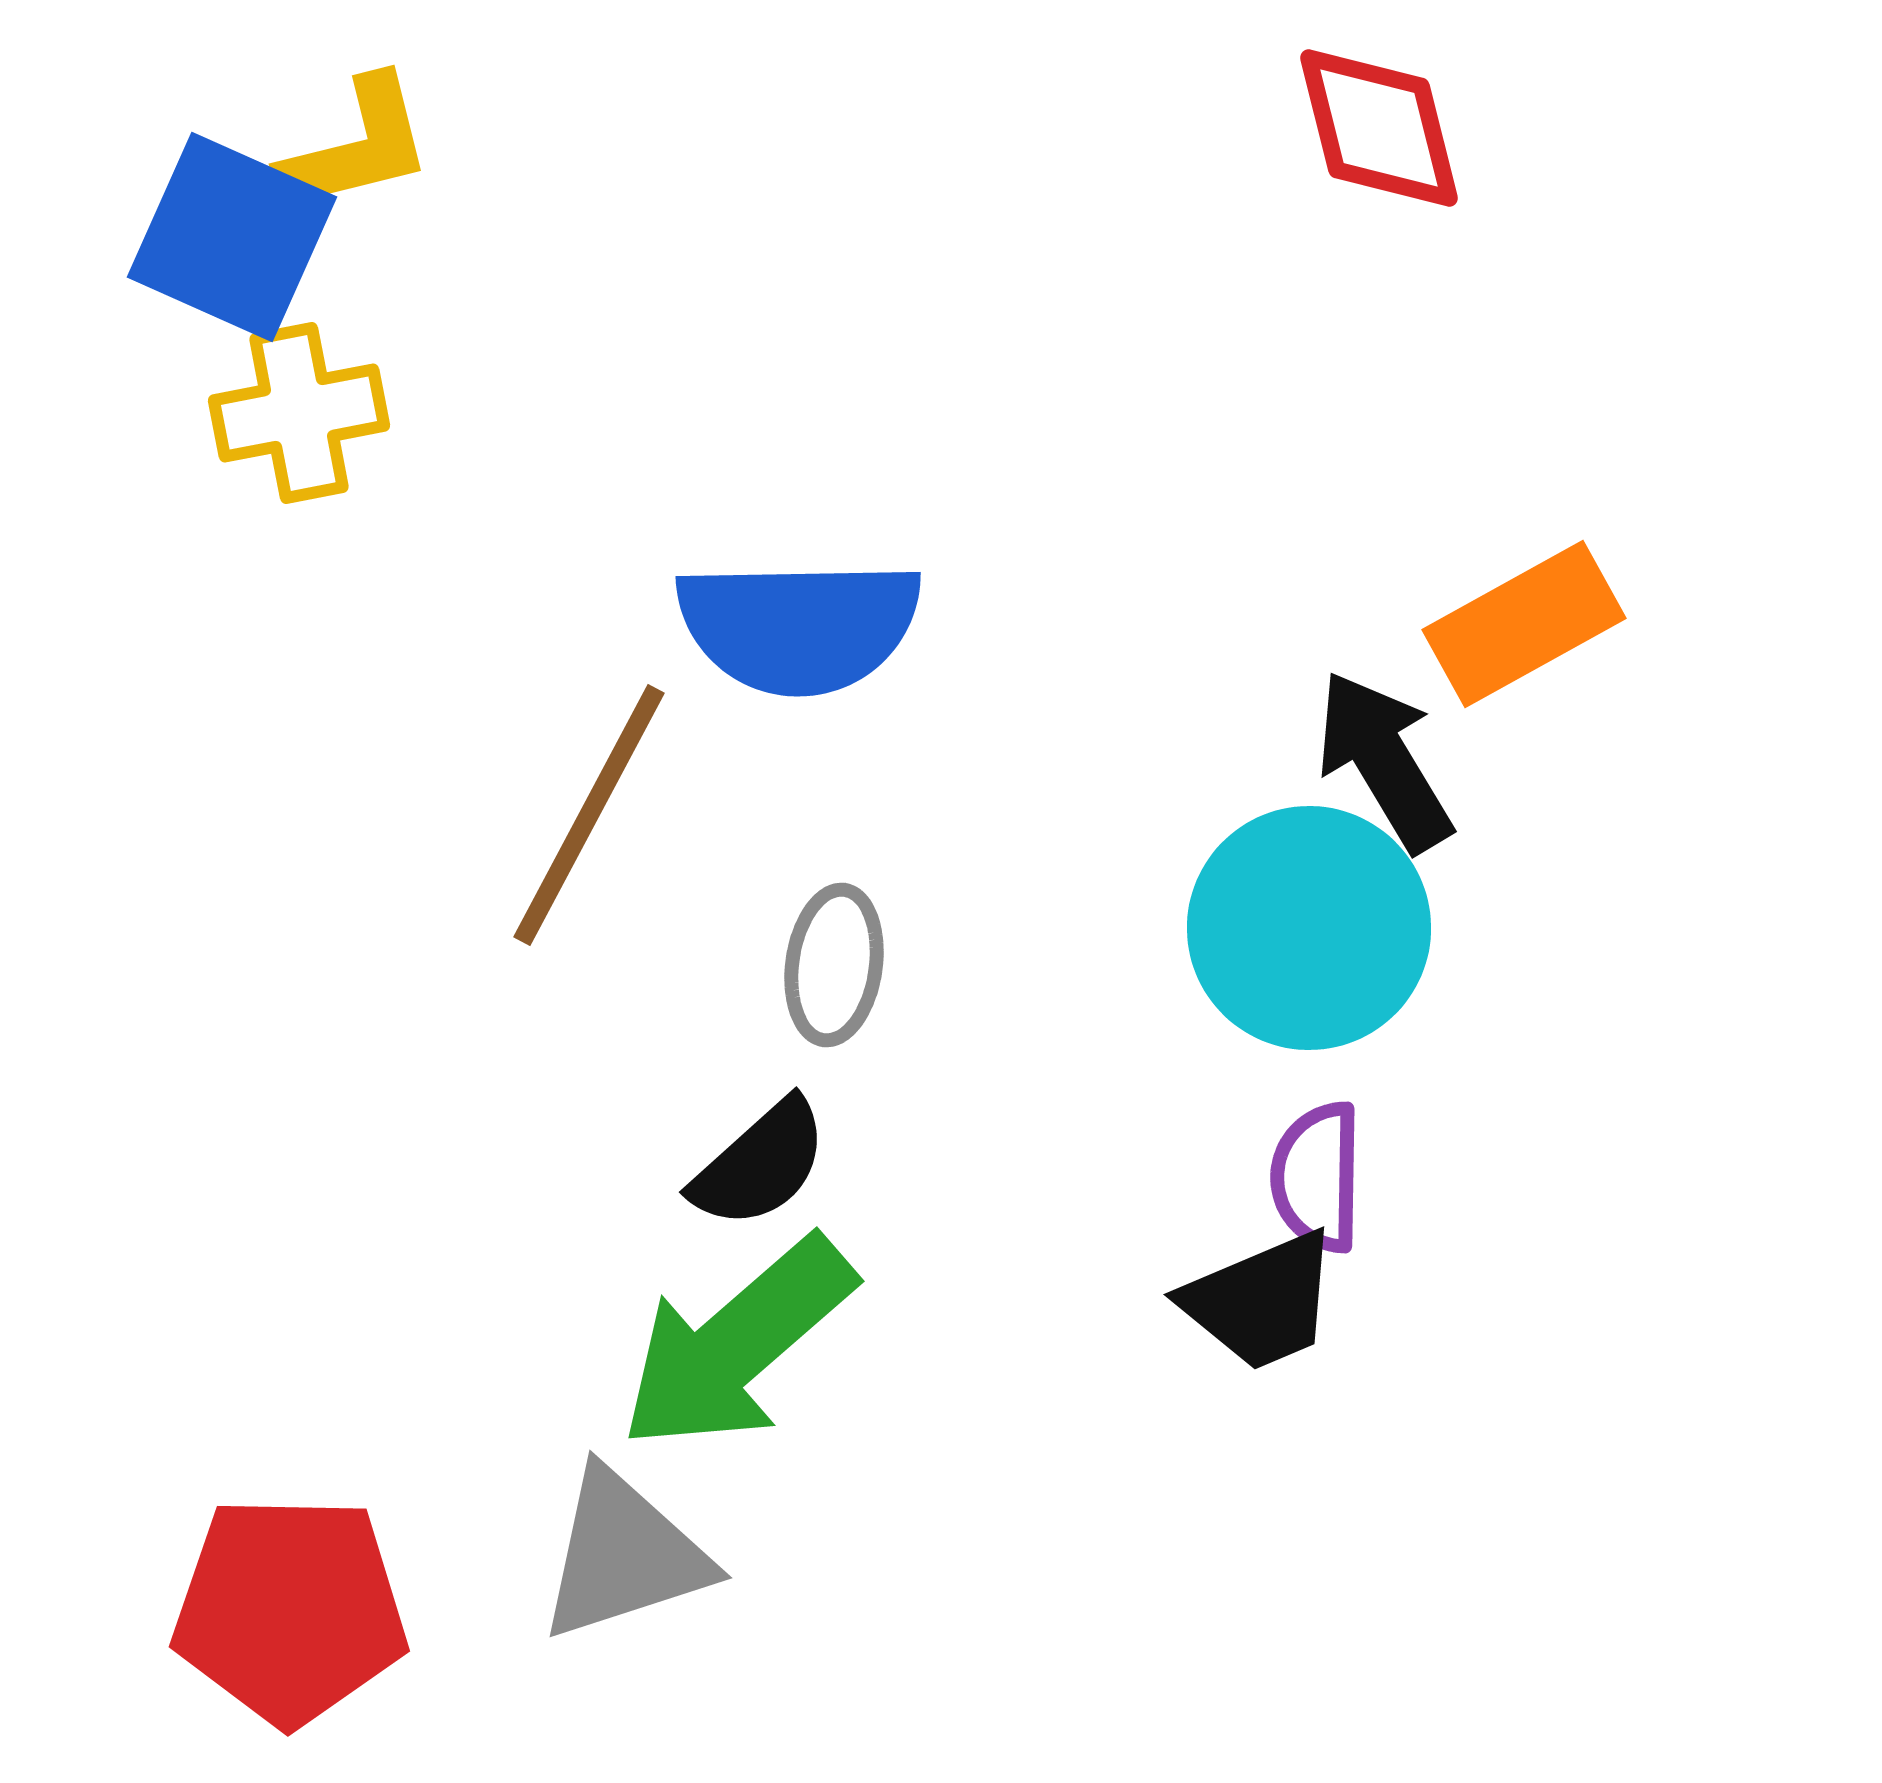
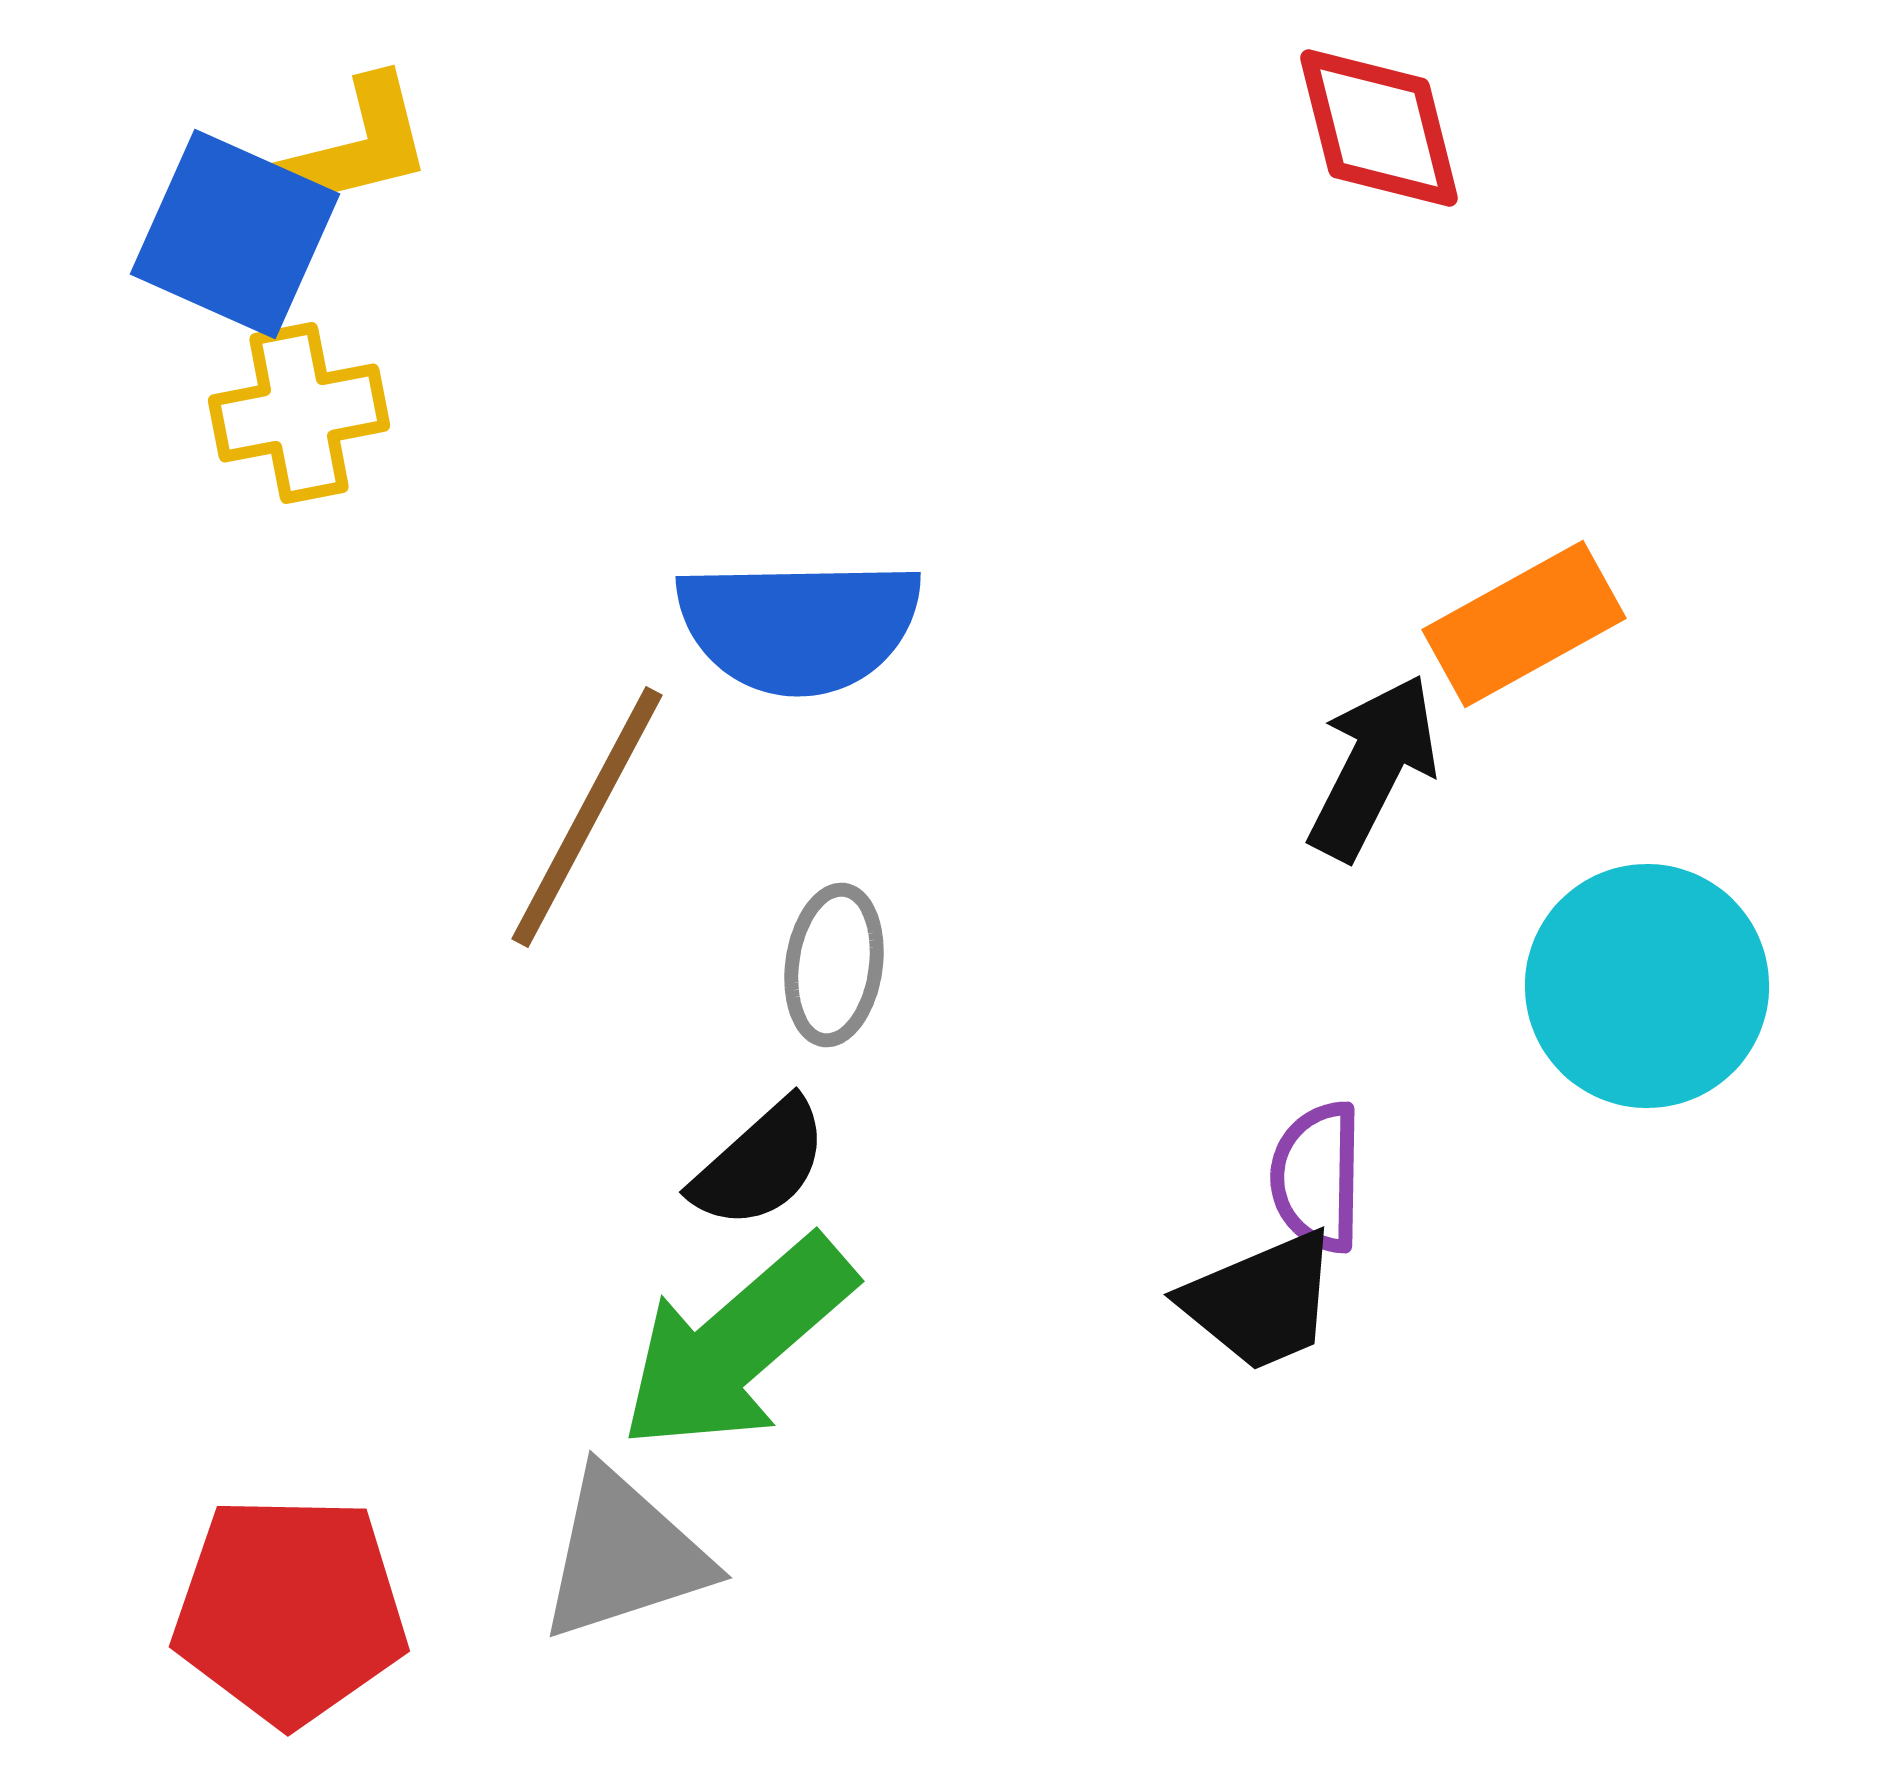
blue square: moved 3 px right, 3 px up
black arrow: moved 11 px left, 6 px down; rotated 58 degrees clockwise
brown line: moved 2 px left, 2 px down
cyan circle: moved 338 px right, 58 px down
